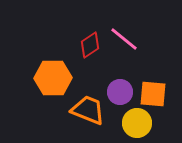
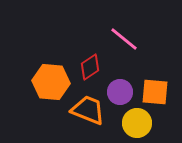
red diamond: moved 22 px down
orange hexagon: moved 2 px left, 4 px down; rotated 6 degrees clockwise
orange square: moved 2 px right, 2 px up
